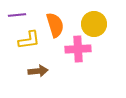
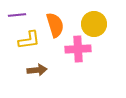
brown arrow: moved 1 px left, 1 px up
